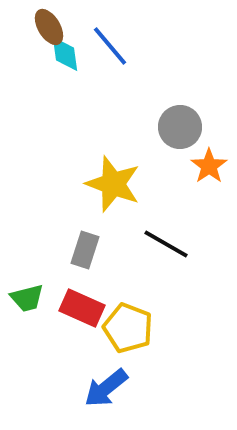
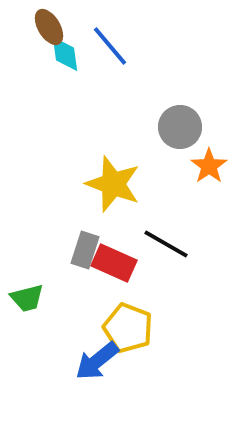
red rectangle: moved 32 px right, 45 px up
blue arrow: moved 9 px left, 27 px up
